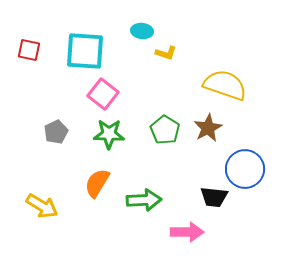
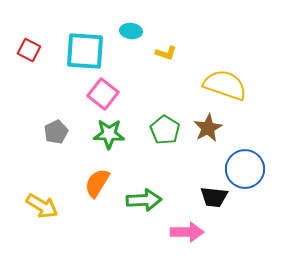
cyan ellipse: moved 11 px left
red square: rotated 15 degrees clockwise
